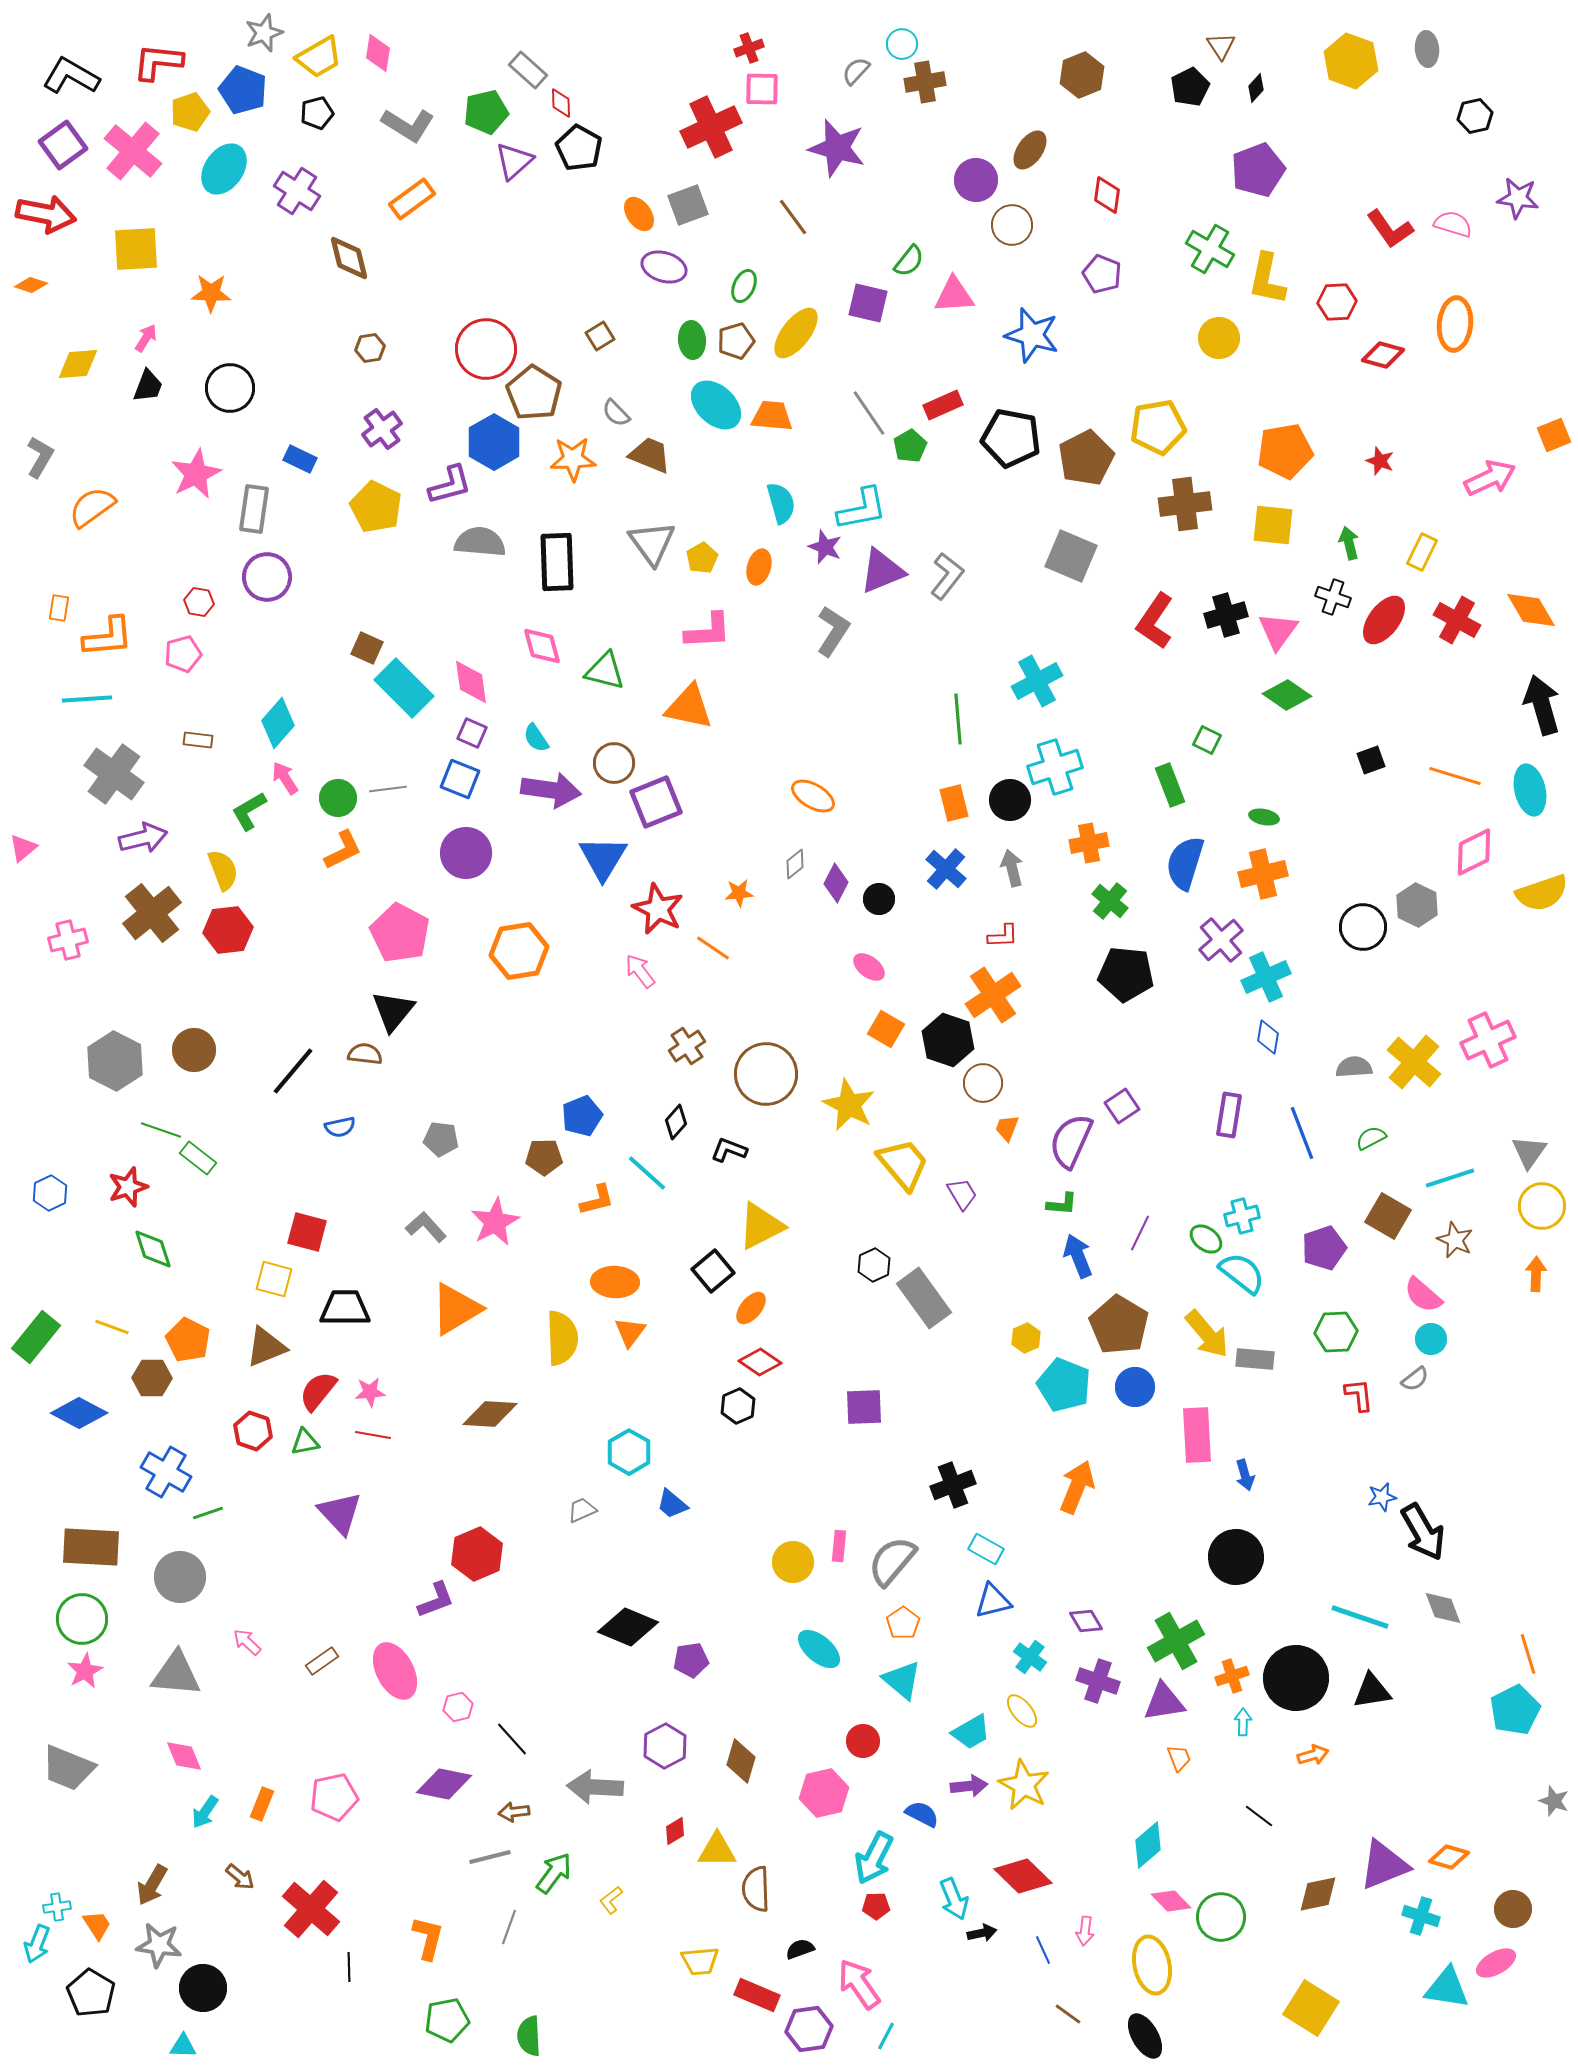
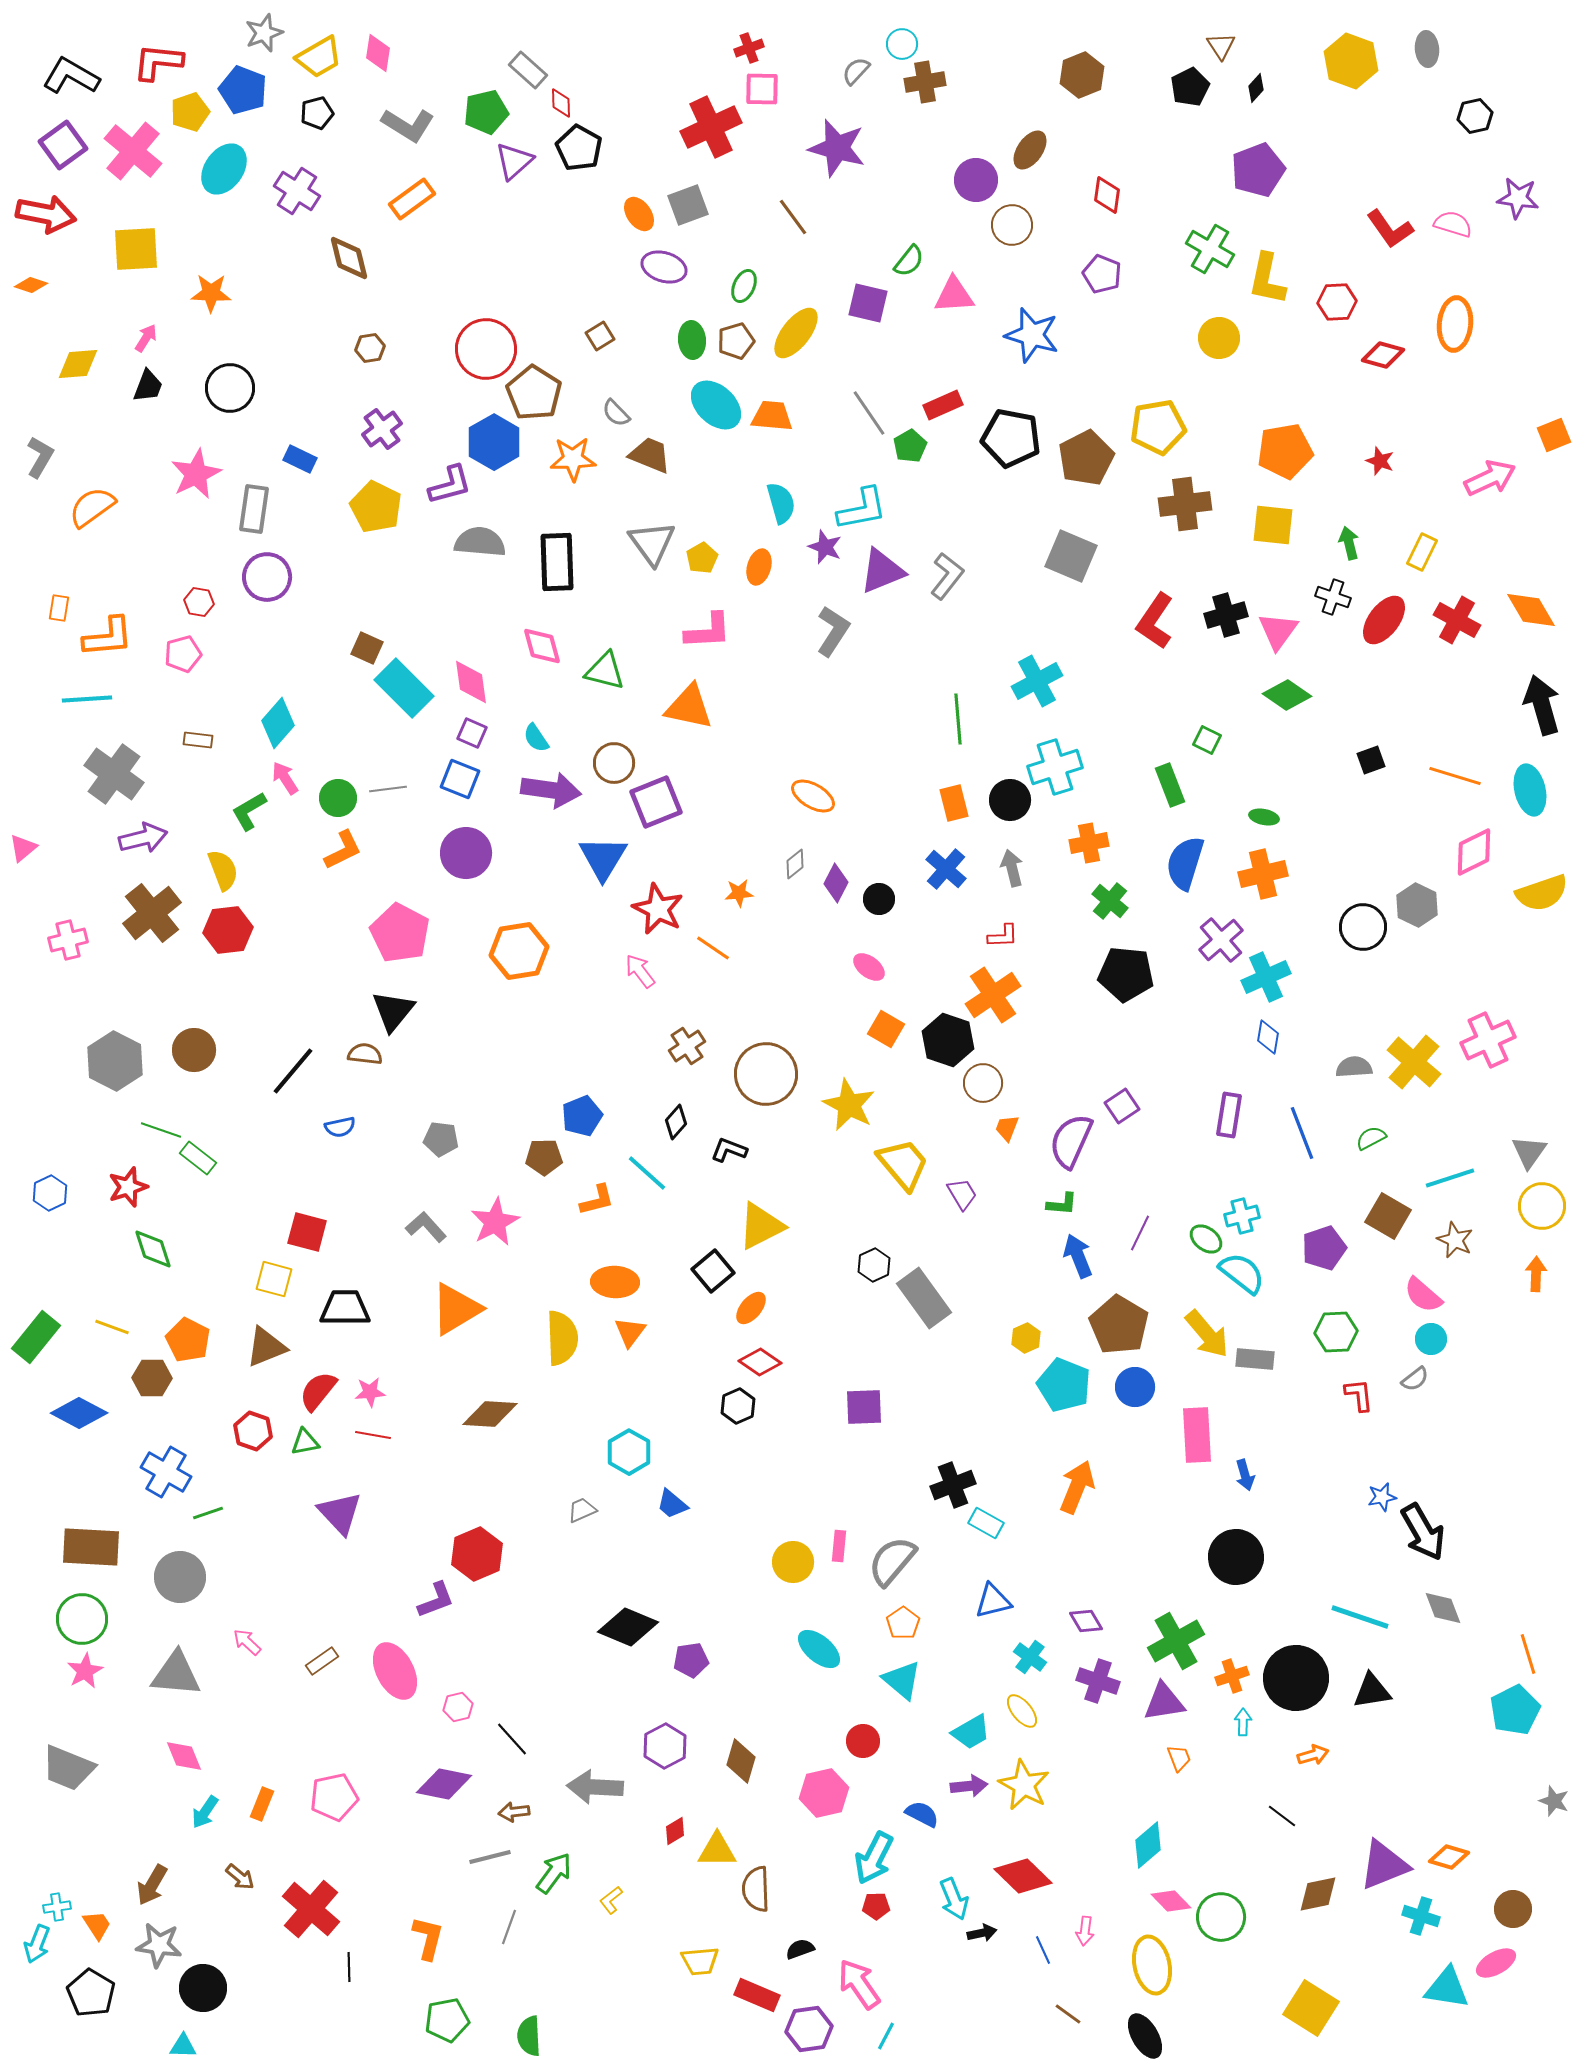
cyan rectangle at (986, 1549): moved 26 px up
black line at (1259, 1816): moved 23 px right
